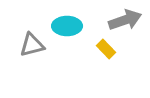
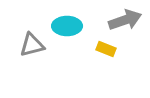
yellow rectangle: rotated 24 degrees counterclockwise
